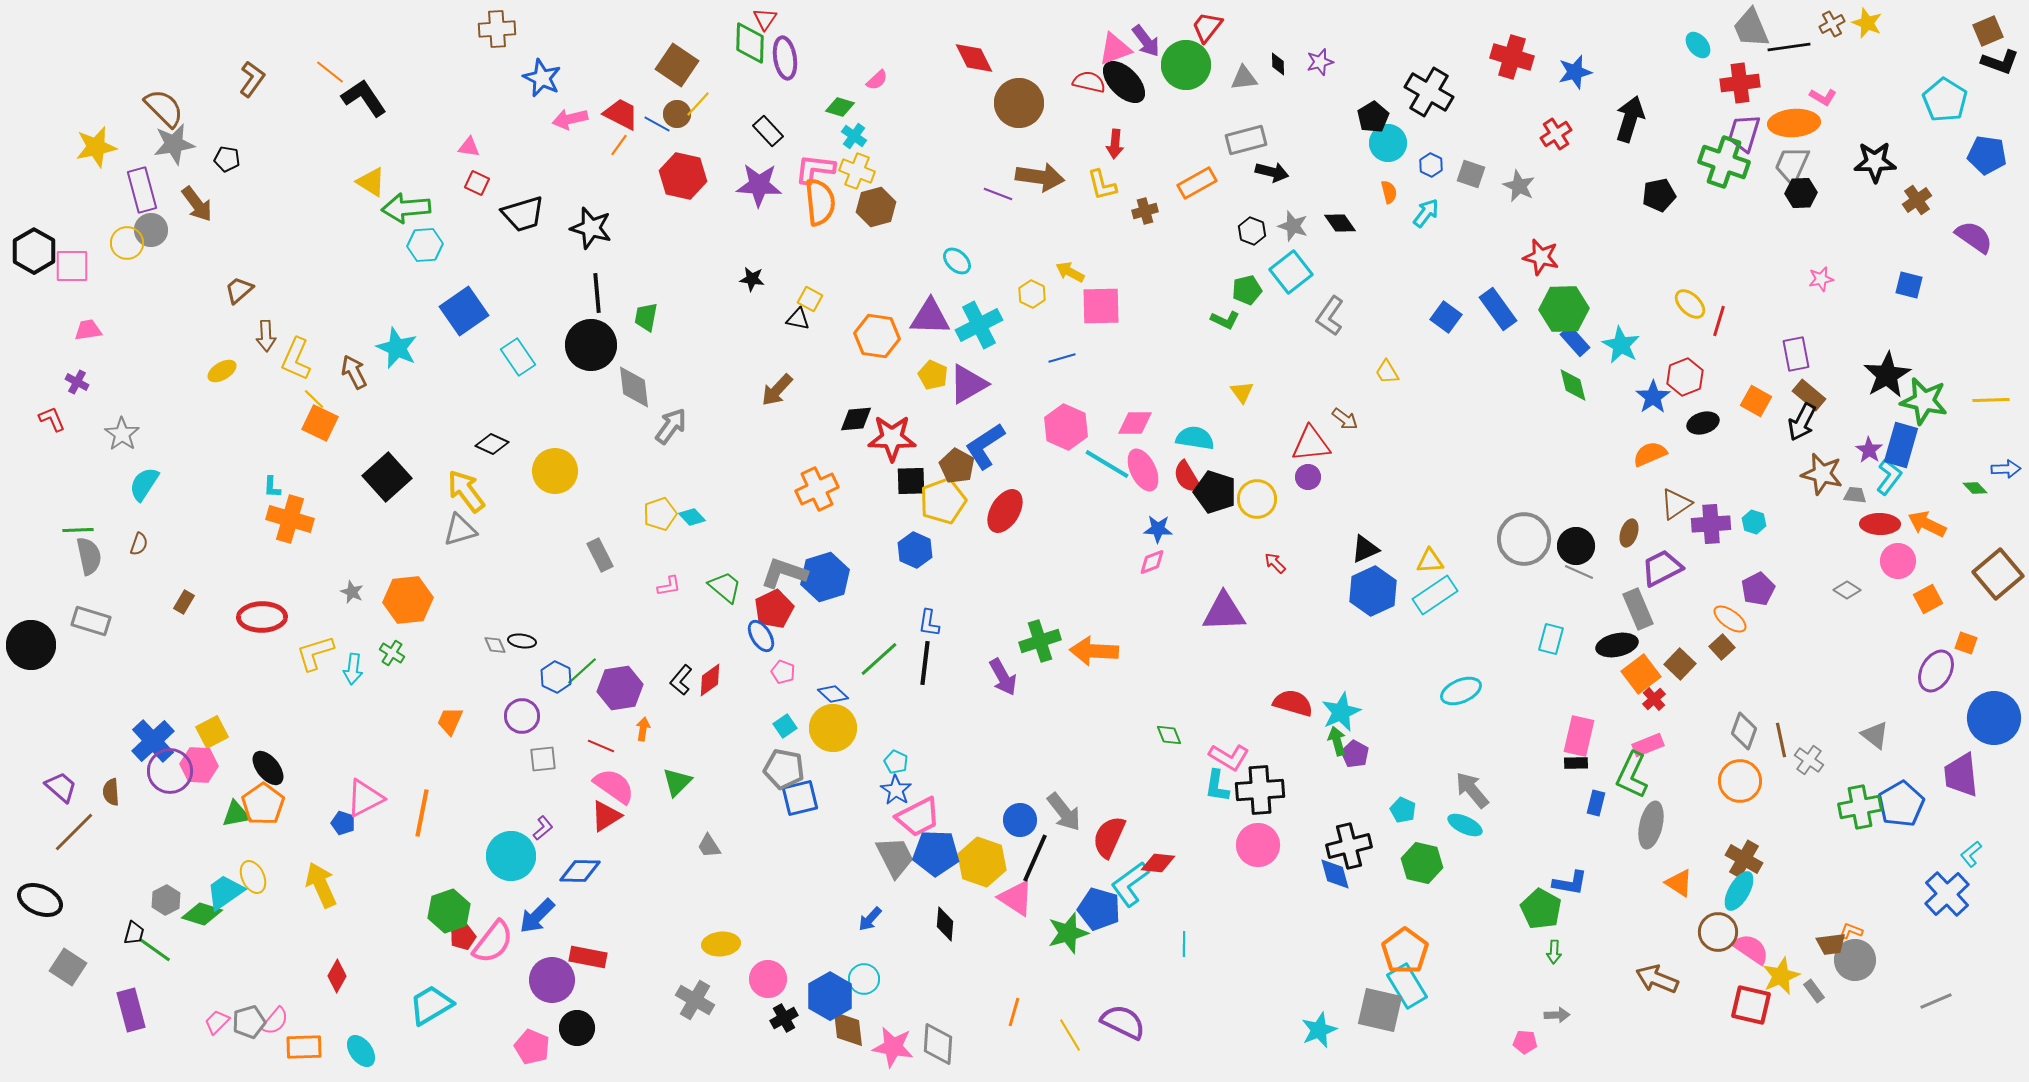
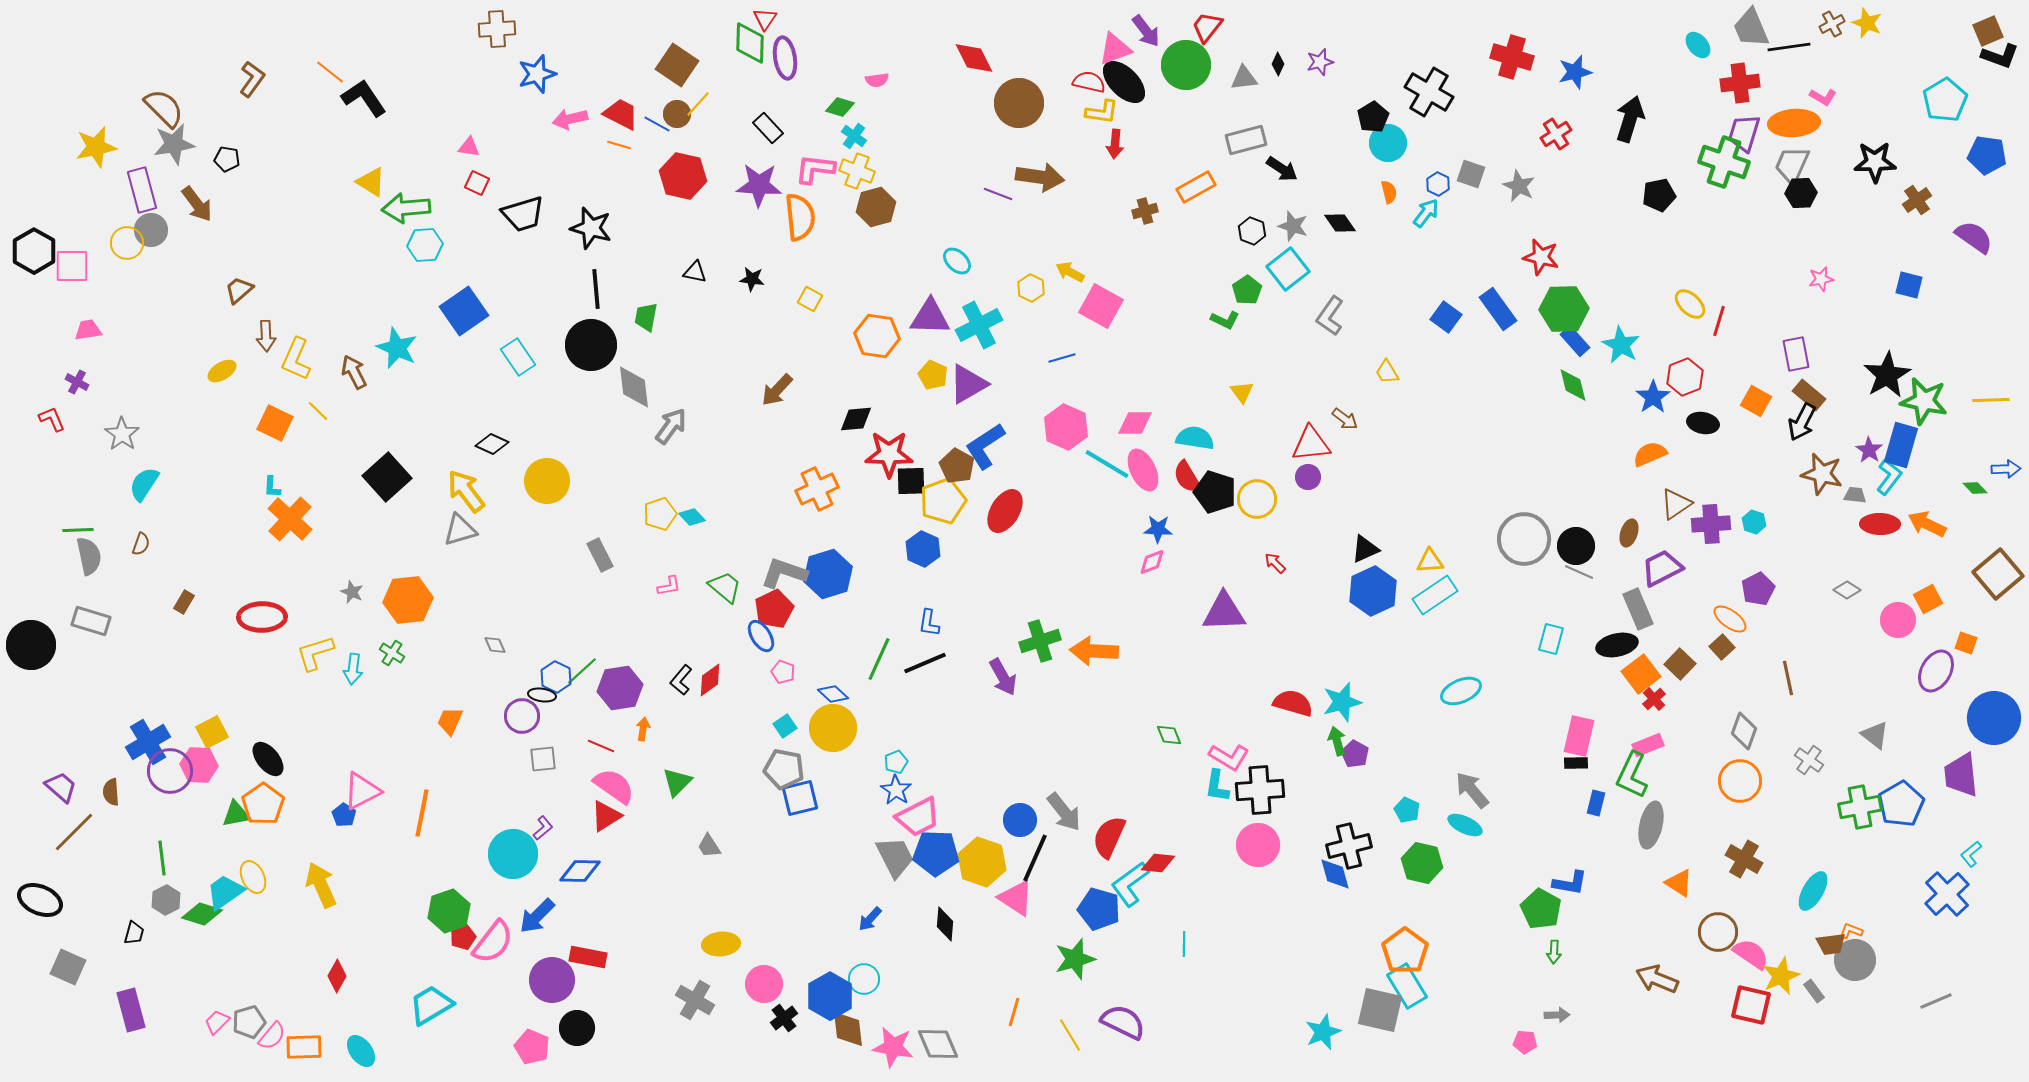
purple arrow at (1146, 41): moved 10 px up
black L-shape at (2000, 62): moved 6 px up
black diamond at (1278, 64): rotated 25 degrees clockwise
blue star at (542, 78): moved 5 px left, 4 px up; rotated 30 degrees clockwise
pink semicircle at (877, 80): rotated 35 degrees clockwise
cyan pentagon at (1945, 100): rotated 9 degrees clockwise
black rectangle at (768, 131): moved 3 px up
orange line at (619, 145): rotated 70 degrees clockwise
blue hexagon at (1431, 165): moved 7 px right, 19 px down
black arrow at (1272, 172): moved 10 px right, 3 px up; rotated 20 degrees clockwise
orange rectangle at (1197, 183): moved 1 px left, 4 px down
yellow L-shape at (1102, 185): moved 73 px up; rotated 68 degrees counterclockwise
orange semicircle at (820, 202): moved 20 px left, 15 px down
cyan square at (1291, 272): moved 3 px left, 3 px up
green pentagon at (1247, 290): rotated 20 degrees counterclockwise
black line at (597, 293): moved 1 px left, 4 px up
yellow hexagon at (1032, 294): moved 1 px left, 6 px up
pink square at (1101, 306): rotated 30 degrees clockwise
black triangle at (798, 319): moved 103 px left, 47 px up
yellow line at (314, 399): moved 4 px right, 12 px down
orange square at (320, 423): moved 45 px left
black ellipse at (1703, 423): rotated 28 degrees clockwise
red star at (892, 438): moved 3 px left, 16 px down
yellow circle at (555, 471): moved 8 px left, 10 px down
orange cross at (290, 519): rotated 27 degrees clockwise
brown semicircle at (139, 544): moved 2 px right
blue hexagon at (915, 550): moved 8 px right, 1 px up
pink circle at (1898, 561): moved 59 px down
blue hexagon at (825, 577): moved 3 px right, 3 px up
black ellipse at (522, 641): moved 20 px right, 54 px down
green line at (879, 659): rotated 24 degrees counterclockwise
black line at (925, 663): rotated 60 degrees clockwise
cyan star at (1341, 712): moved 1 px right, 10 px up; rotated 9 degrees clockwise
brown line at (1781, 740): moved 7 px right, 62 px up
blue cross at (153, 741): moved 5 px left, 1 px down; rotated 12 degrees clockwise
cyan pentagon at (896, 762): rotated 25 degrees clockwise
black ellipse at (268, 768): moved 9 px up
pink triangle at (365, 798): moved 3 px left, 7 px up
cyan pentagon at (1403, 810): moved 4 px right
blue pentagon at (343, 823): moved 1 px right, 8 px up; rotated 15 degrees clockwise
cyan circle at (511, 856): moved 2 px right, 2 px up
cyan ellipse at (1739, 891): moved 74 px right
green star at (1068, 933): moved 7 px right, 26 px down
pink semicircle at (1751, 949): moved 5 px down
green line at (155, 950): moved 7 px right, 92 px up; rotated 48 degrees clockwise
gray square at (68, 967): rotated 9 degrees counterclockwise
pink circle at (768, 979): moved 4 px left, 5 px down
black cross at (784, 1018): rotated 8 degrees counterclockwise
pink semicircle at (275, 1021): moved 3 px left, 15 px down
cyan star at (1319, 1030): moved 4 px right, 2 px down
gray diamond at (938, 1044): rotated 27 degrees counterclockwise
